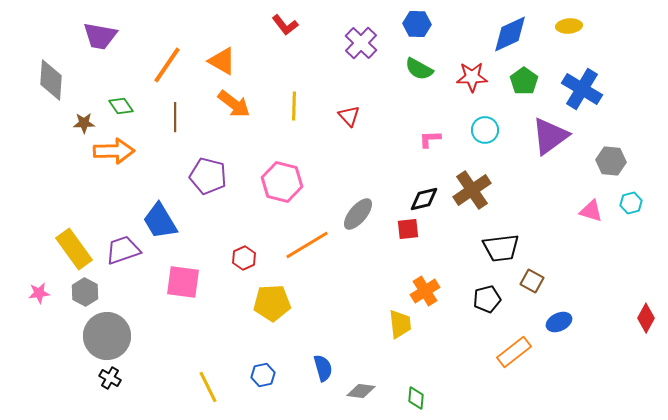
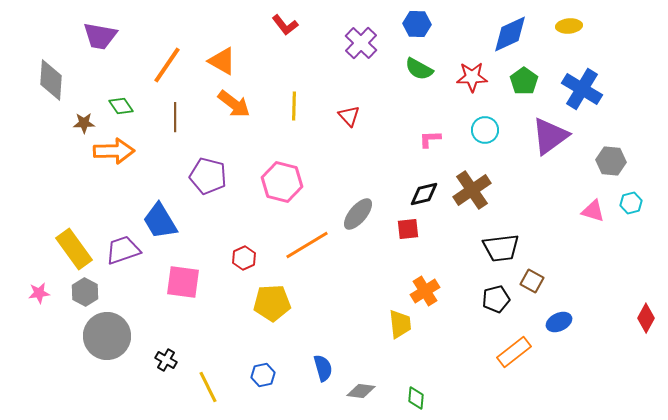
black diamond at (424, 199): moved 5 px up
pink triangle at (591, 211): moved 2 px right
black pentagon at (487, 299): moved 9 px right
black cross at (110, 378): moved 56 px right, 18 px up
